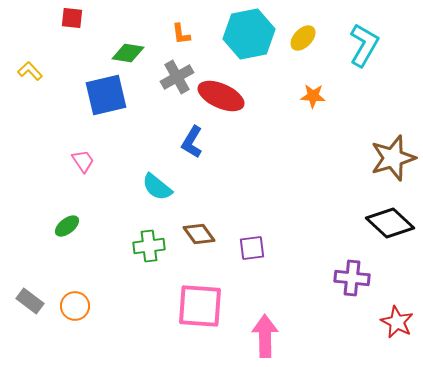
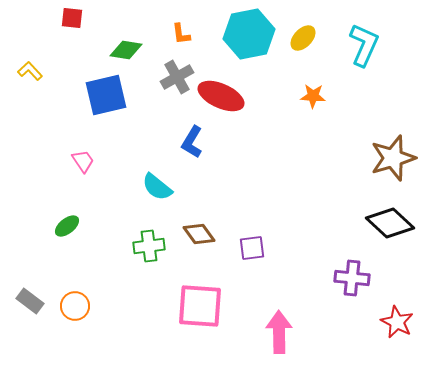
cyan L-shape: rotated 6 degrees counterclockwise
green diamond: moved 2 px left, 3 px up
pink arrow: moved 14 px right, 4 px up
